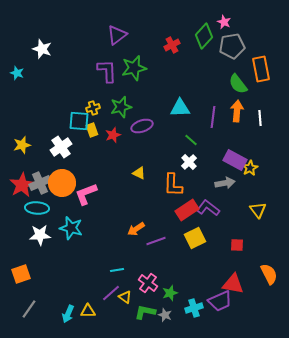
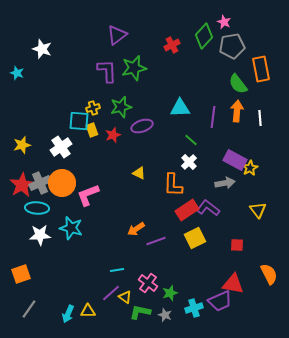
pink L-shape at (86, 194): moved 2 px right, 1 px down
green L-shape at (145, 312): moved 5 px left
